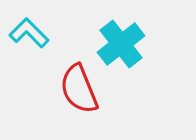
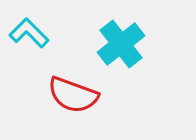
red semicircle: moved 6 px left, 6 px down; rotated 48 degrees counterclockwise
